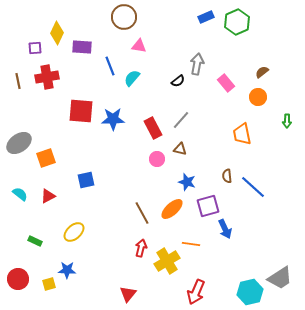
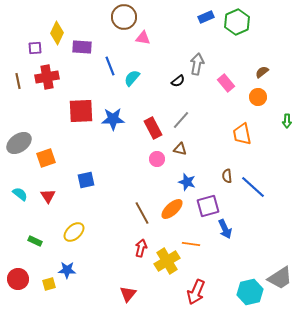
pink triangle at (139, 46): moved 4 px right, 8 px up
red square at (81, 111): rotated 8 degrees counterclockwise
red triangle at (48, 196): rotated 35 degrees counterclockwise
